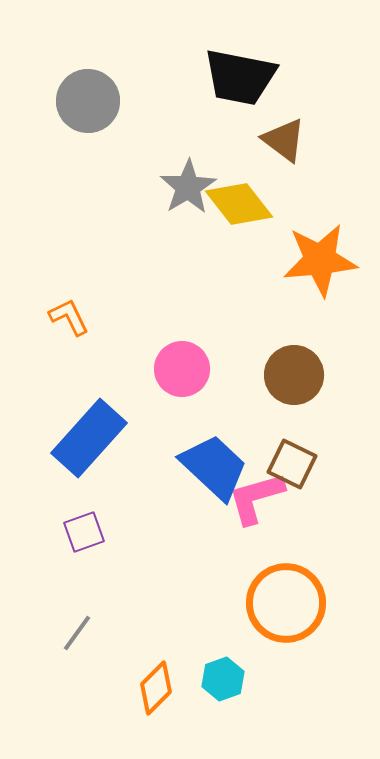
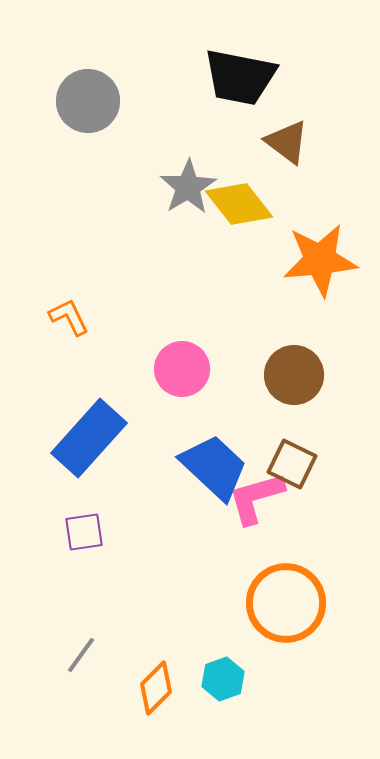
brown triangle: moved 3 px right, 2 px down
purple square: rotated 12 degrees clockwise
gray line: moved 4 px right, 22 px down
